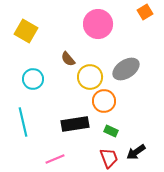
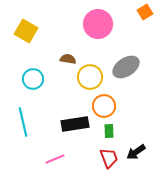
brown semicircle: rotated 140 degrees clockwise
gray ellipse: moved 2 px up
orange circle: moved 5 px down
green rectangle: moved 2 px left; rotated 64 degrees clockwise
